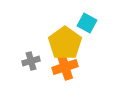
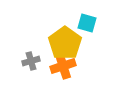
cyan square: rotated 12 degrees counterclockwise
orange cross: moved 2 px left, 1 px up
